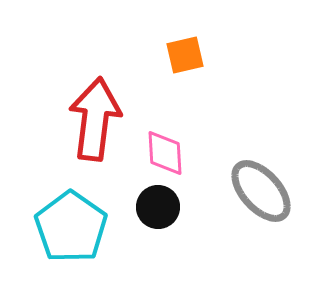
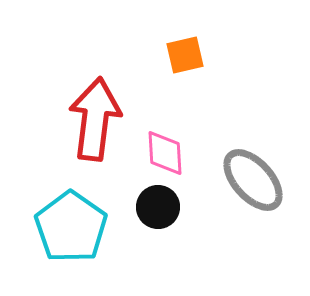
gray ellipse: moved 8 px left, 11 px up
